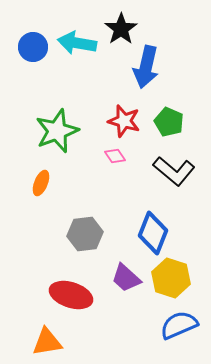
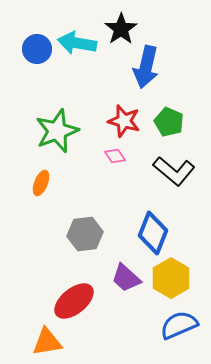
blue circle: moved 4 px right, 2 px down
yellow hexagon: rotated 12 degrees clockwise
red ellipse: moved 3 px right, 6 px down; rotated 57 degrees counterclockwise
